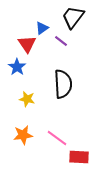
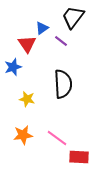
blue star: moved 4 px left; rotated 18 degrees clockwise
